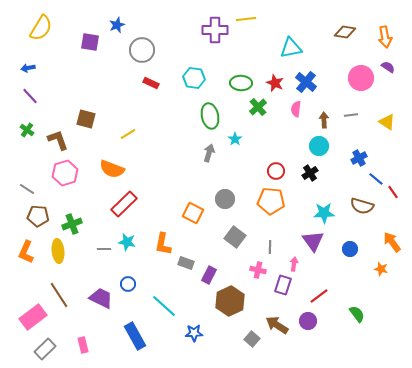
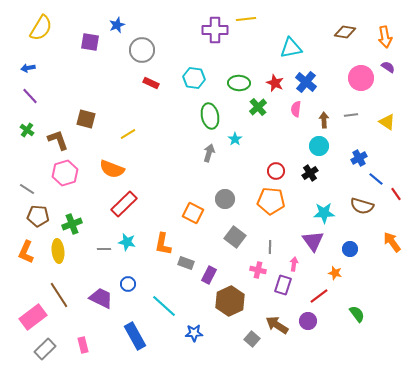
green ellipse at (241, 83): moved 2 px left
red line at (393, 192): moved 3 px right, 2 px down
orange star at (381, 269): moved 46 px left, 4 px down
